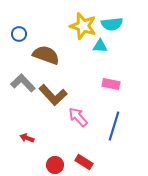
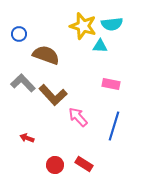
red rectangle: moved 2 px down
